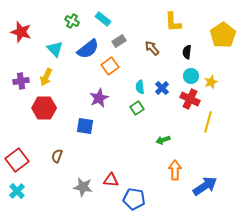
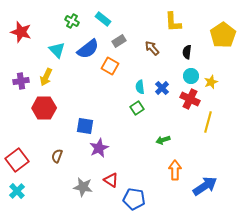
cyan triangle: moved 2 px right, 1 px down
orange square: rotated 24 degrees counterclockwise
purple star: moved 50 px down
red triangle: rotated 28 degrees clockwise
